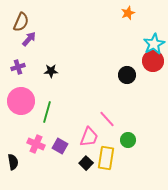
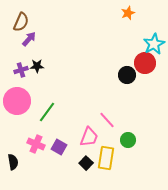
red circle: moved 8 px left, 2 px down
purple cross: moved 3 px right, 3 px down
black star: moved 14 px left, 5 px up
pink circle: moved 4 px left
green line: rotated 20 degrees clockwise
pink line: moved 1 px down
purple square: moved 1 px left, 1 px down
